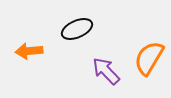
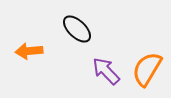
black ellipse: rotated 68 degrees clockwise
orange semicircle: moved 2 px left, 11 px down
